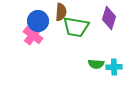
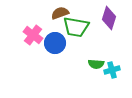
brown semicircle: moved 1 px left, 1 px down; rotated 114 degrees counterclockwise
blue circle: moved 17 px right, 22 px down
cyan cross: moved 2 px left, 3 px down; rotated 14 degrees counterclockwise
